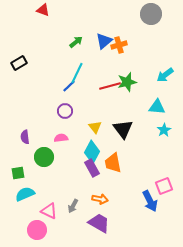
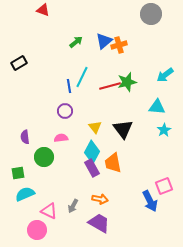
cyan line: moved 5 px right, 4 px down
blue line: rotated 56 degrees counterclockwise
